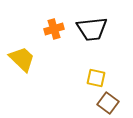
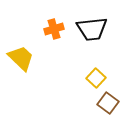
yellow trapezoid: moved 1 px left, 1 px up
yellow square: rotated 30 degrees clockwise
